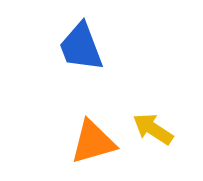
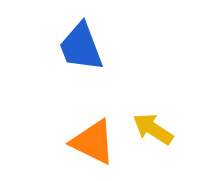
orange triangle: rotated 42 degrees clockwise
